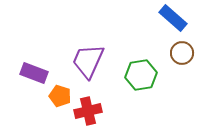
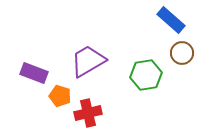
blue rectangle: moved 2 px left, 2 px down
purple trapezoid: rotated 36 degrees clockwise
green hexagon: moved 5 px right
red cross: moved 2 px down
